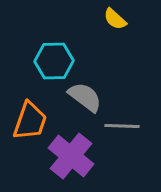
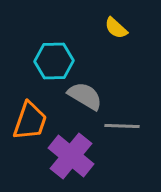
yellow semicircle: moved 1 px right, 9 px down
gray semicircle: moved 1 px up; rotated 6 degrees counterclockwise
